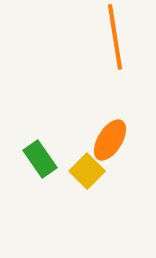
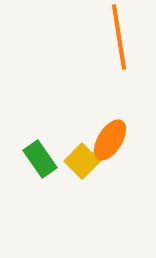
orange line: moved 4 px right
yellow square: moved 5 px left, 10 px up
